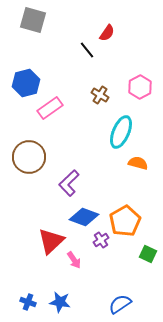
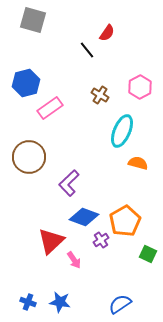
cyan ellipse: moved 1 px right, 1 px up
